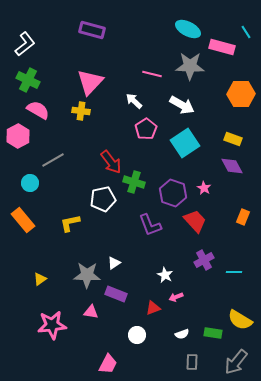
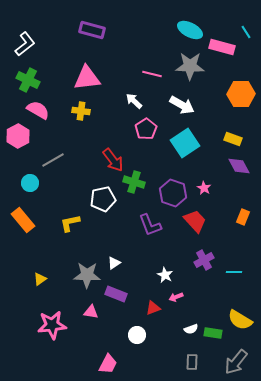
cyan ellipse at (188, 29): moved 2 px right, 1 px down
pink triangle at (90, 82): moved 3 px left, 4 px up; rotated 40 degrees clockwise
red arrow at (111, 162): moved 2 px right, 2 px up
purple diamond at (232, 166): moved 7 px right
white semicircle at (182, 334): moved 9 px right, 5 px up
